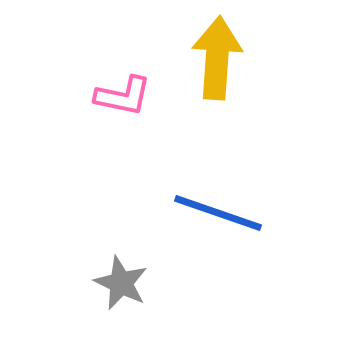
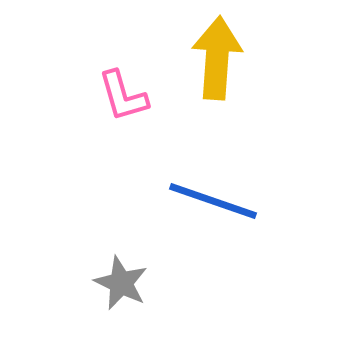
pink L-shape: rotated 62 degrees clockwise
blue line: moved 5 px left, 12 px up
